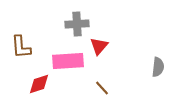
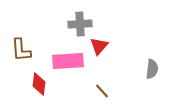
gray cross: moved 3 px right
brown L-shape: moved 3 px down
gray semicircle: moved 6 px left, 2 px down
red diamond: rotated 65 degrees counterclockwise
brown line: moved 3 px down
